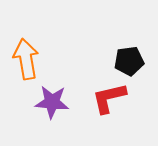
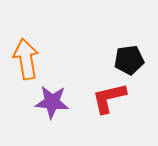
black pentagon: moved 1 px up
